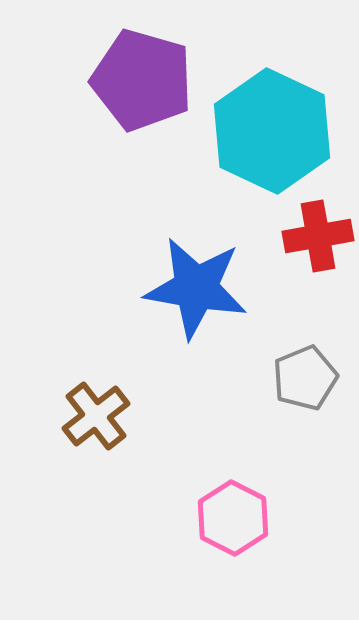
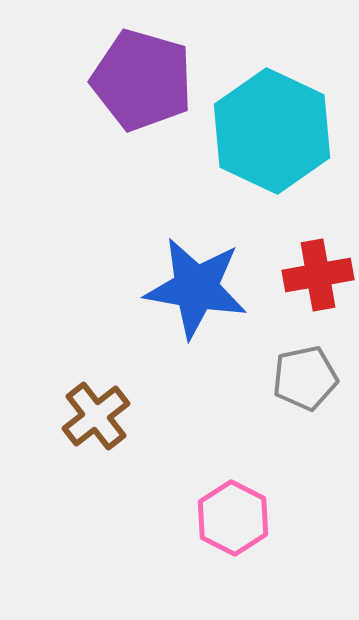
red cross: moved 39 px down
gray pentagon: rotated 10 degrees clockwise
